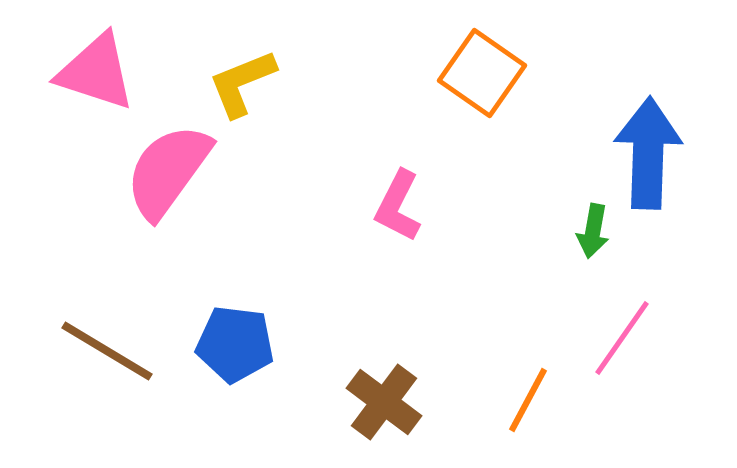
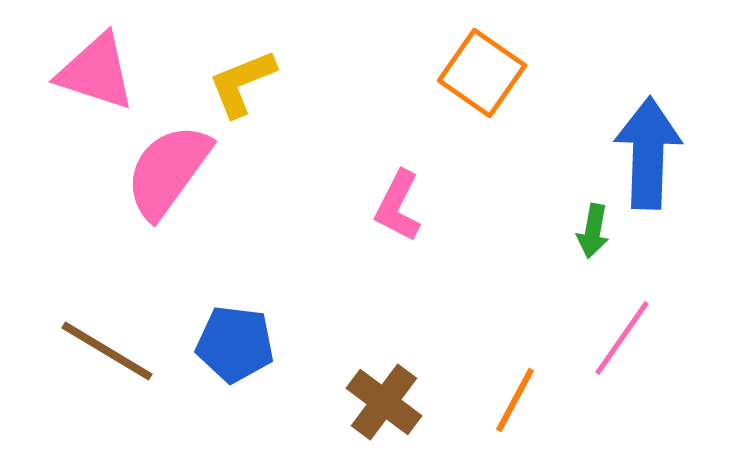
orange line: moved 13 px left
